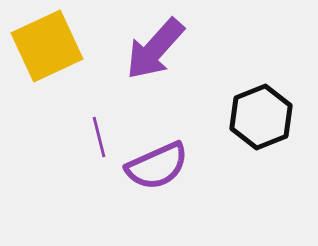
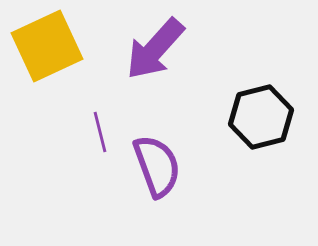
black hexagon: rotated 8 degrees clockwise
purple line: moved 1 px right, 5 px up
purple semicircle: rotated 86 degrees counterclockwise
